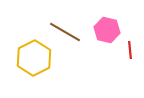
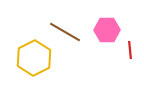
pink hexagon: rotated 15 degrees counterclockwise
